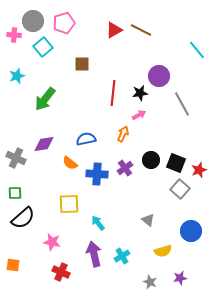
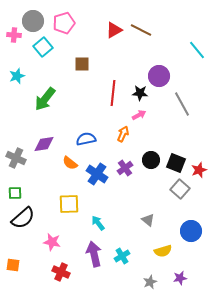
black star: rotated 14 degrees clockwise
blue cross: rotated 30 degrees clockwise
gray star: rotated 24 degrees clockwise
